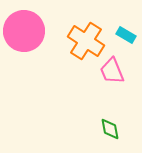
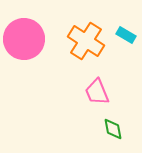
pink circle: moved 8 px down
pink trapezoid: moved 15 px left, 21 px down
green diamond: moved 3 px right
